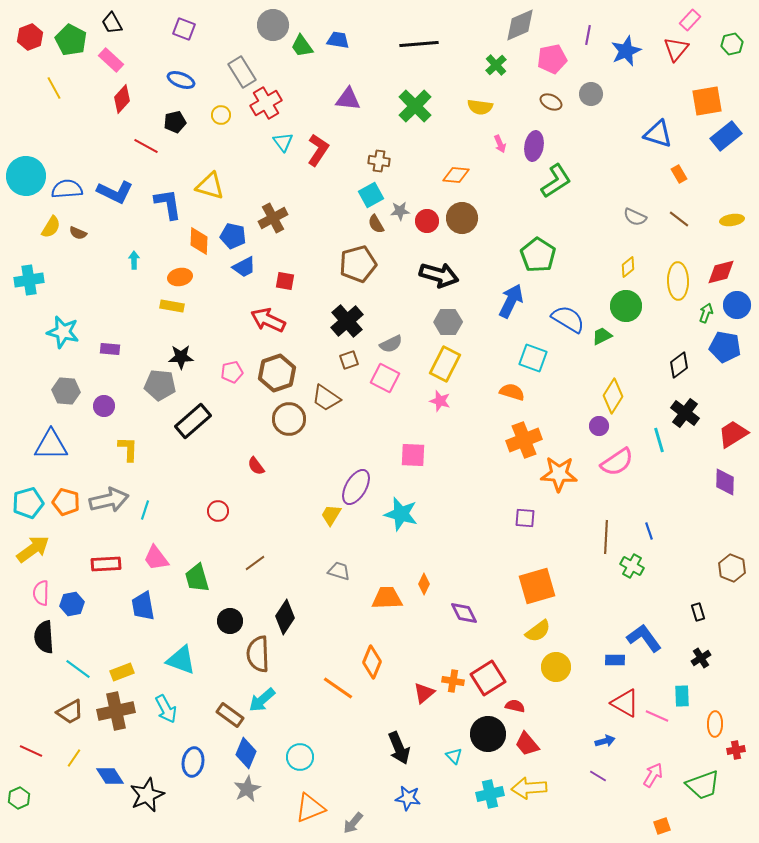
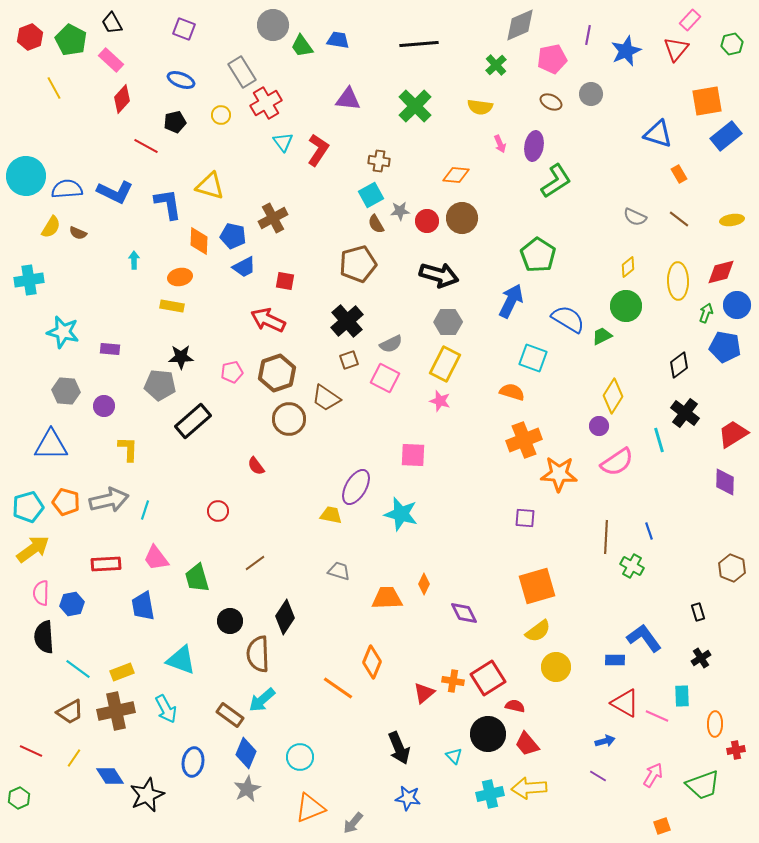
cyan pentagon at (28, 503): moved 4 px down
yellow trapezoid at (331, 515): rotated 70 degrees clockwise
